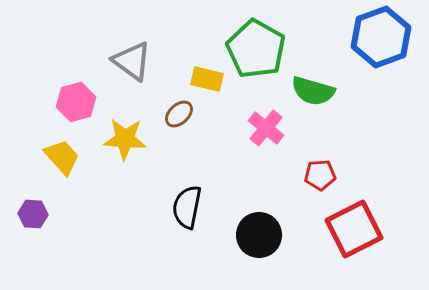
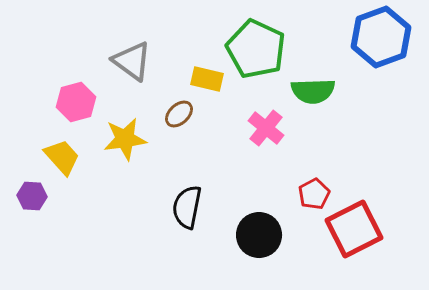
green pentagon: rotated 4 degrees counterclockwise
green semicircle: rotated 18 degrees counterclockwise
yellow star: rotated 12 degrees counterclockwise
red pentagon: moved 6 px left, 19 px down; rotated 24 degrees counterclockwise
purple hexagon: moved 1 px left, 18 px up
